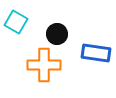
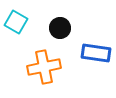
black circle: moved 3 px right, 6 px up
orange cross: moved 2 px down; rotated 12 degrees counterclockwise
